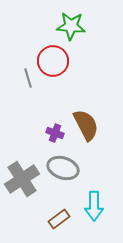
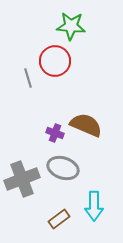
red circle: moved 2 px right
brown semicircle: rotated 40 degrees counterclockwise
gray cross: rotated 12 degrees clockwise
